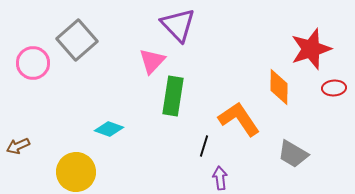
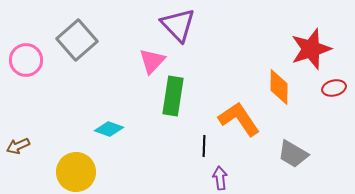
pink circle: moved 7 px left, 3 px up
red ellipse: rotated 10 degrees counterclockwise
black line: rotated 15 degrees counterclockwise
